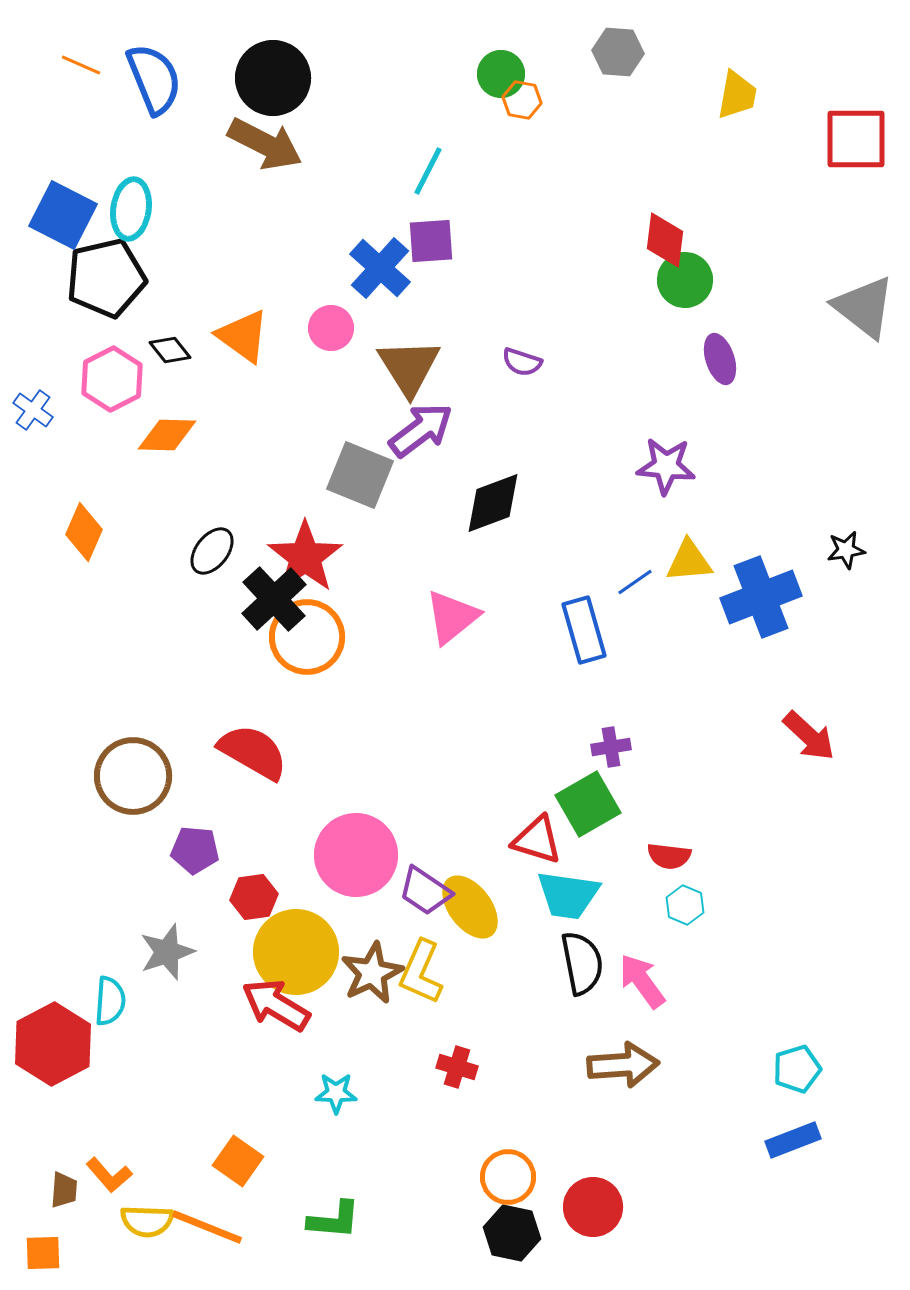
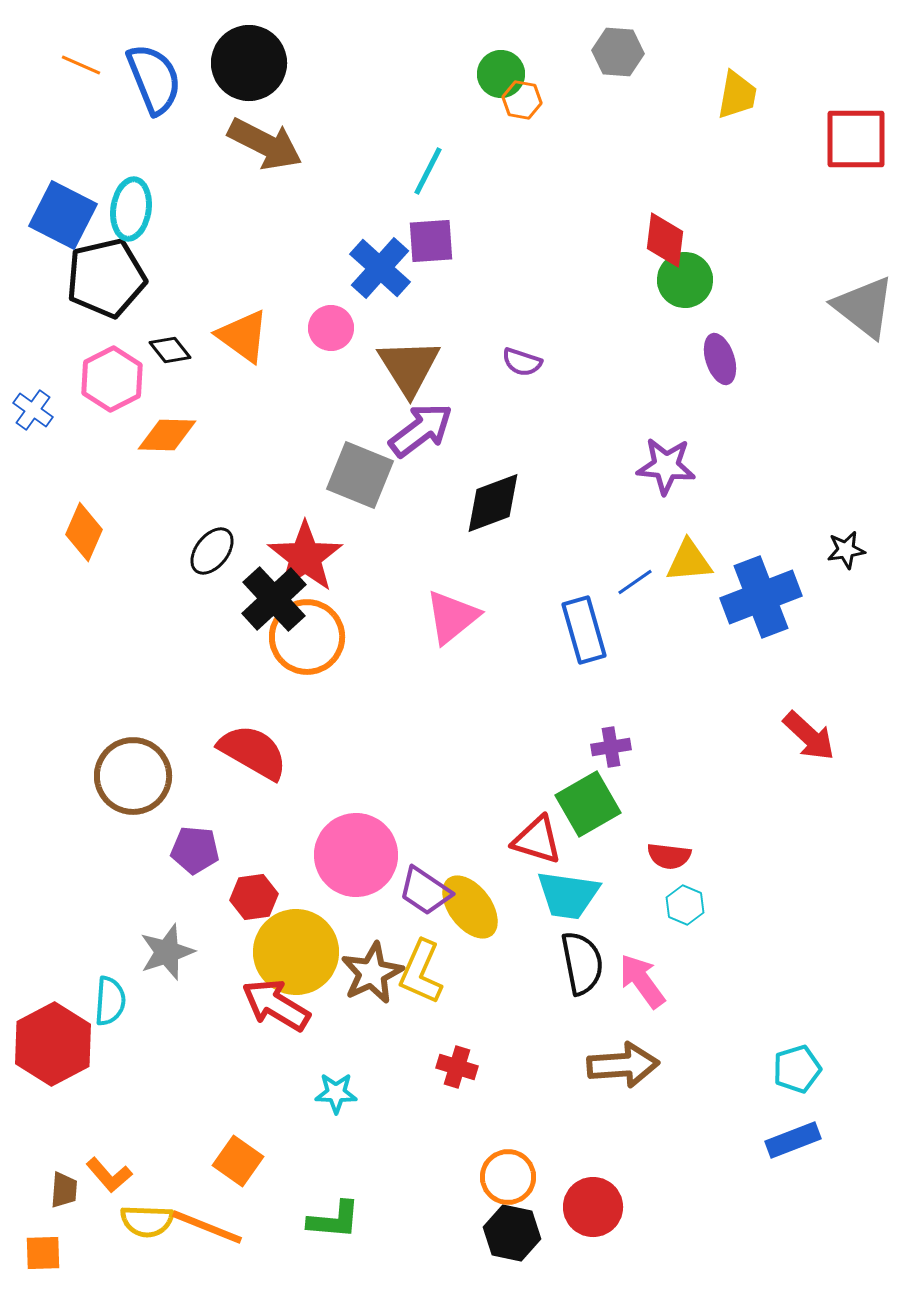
black circle at (273, 78): moved 24 px left, 15 px up
